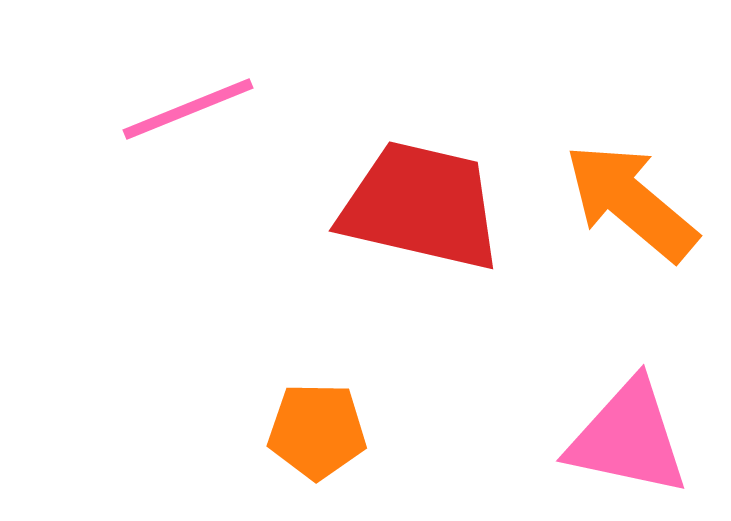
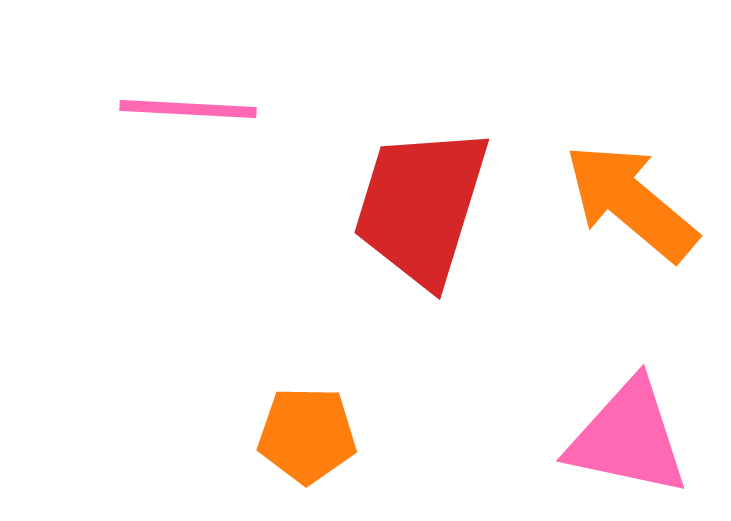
pink line: rotated 25 degrees clockwise
red trapezoid: rotated 86 degrees counterclockwise
orange pentagon: moved 10 px left, 4 px down
